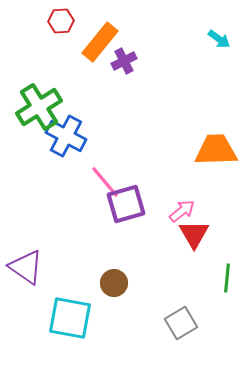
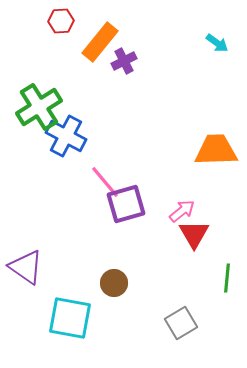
cyan arrow: moved 2 px left, 4 px down
